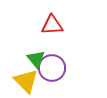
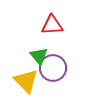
green triangle: moved 3 px right, 3 px up
purple circle: moved 1 px right
